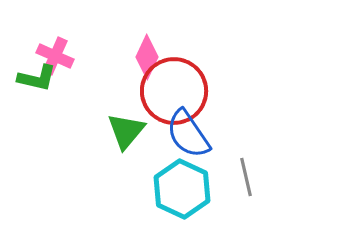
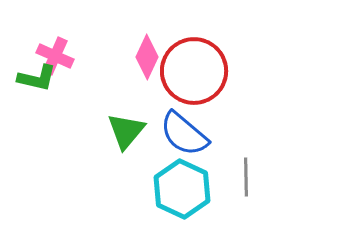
red circle: moved 20 px right, 20 px up
blue semicircle: moved 4 px left; rotated 16 degrees counterclockwise
gray line: rotated 12 degrees clockwise
